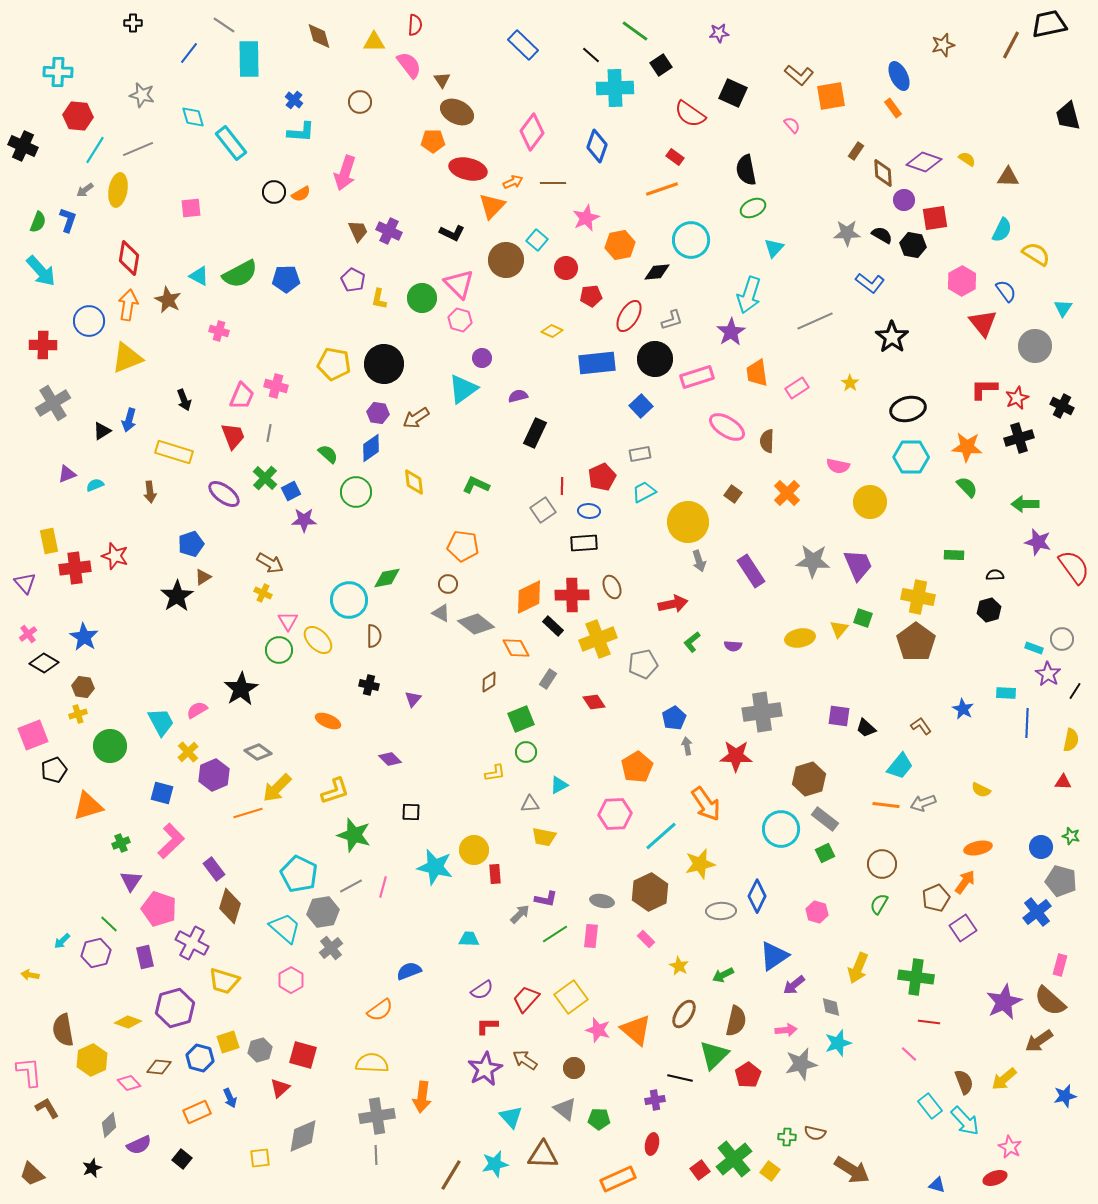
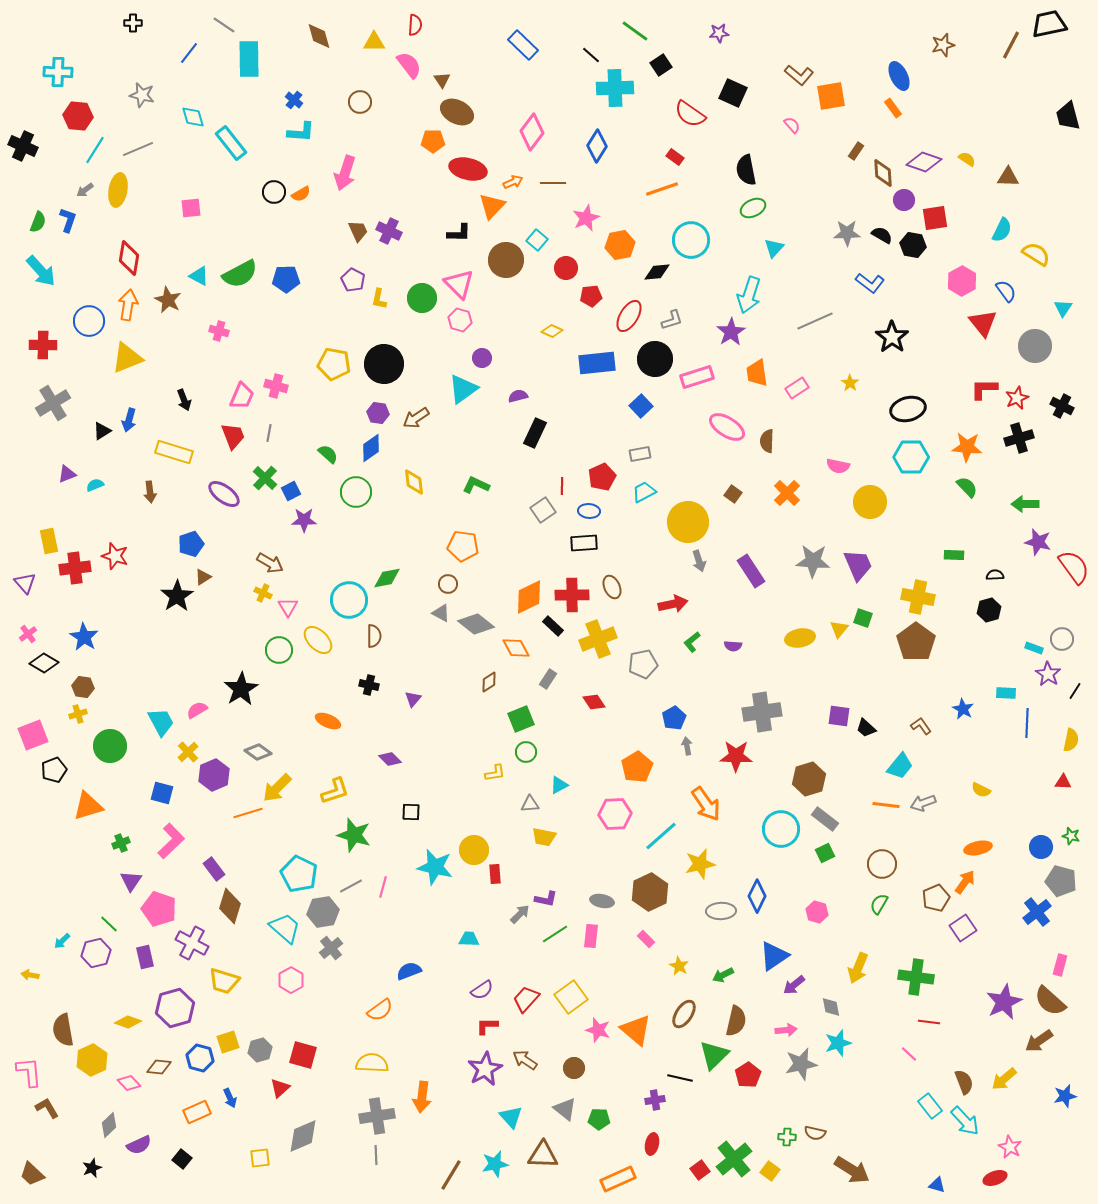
blue diamond at (597, 146): rotated 12 degrees clockwise
black L-shape at (452, 233): moved 7 px right; rotated 25 degrees counterclockwise
pink triangle at (288, 621): moved 14 px up
